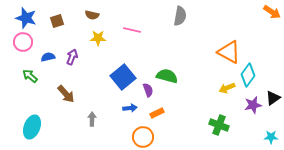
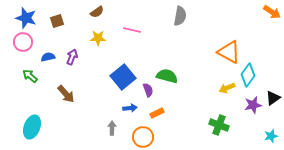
brown semicircle: moved 5 px right, 3 px up; rotated 48 degrees counterclockwise
gray arrow: moved 20 px right, 9 px down
cyan star: moved 1 px up; rotated 16 degrees counterclockwise
